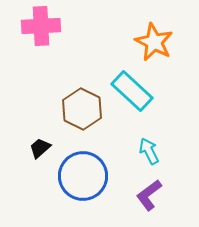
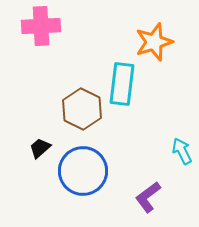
orange star: rotated 27 degrees clockwise
cyan rectangle: moved 10 px left, 7 px up; rotated 54 degrees clockwise
cyan arrow: moved 33 px right
blue circle: moved 5 px up
purple L-shape: moved 1 px left, 2 px down
